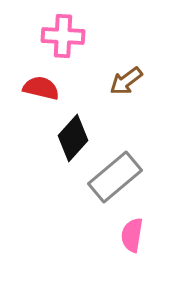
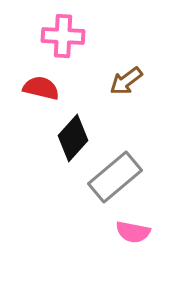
pink semicircle: moved 1 px right, 3 px up; rotated 88 degrees counterclockwise
